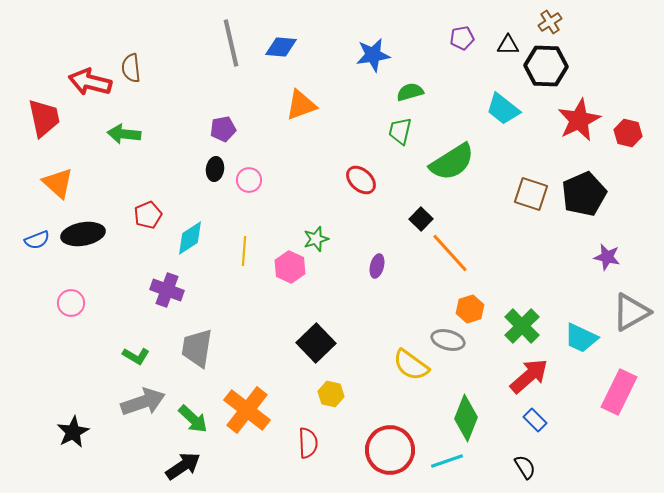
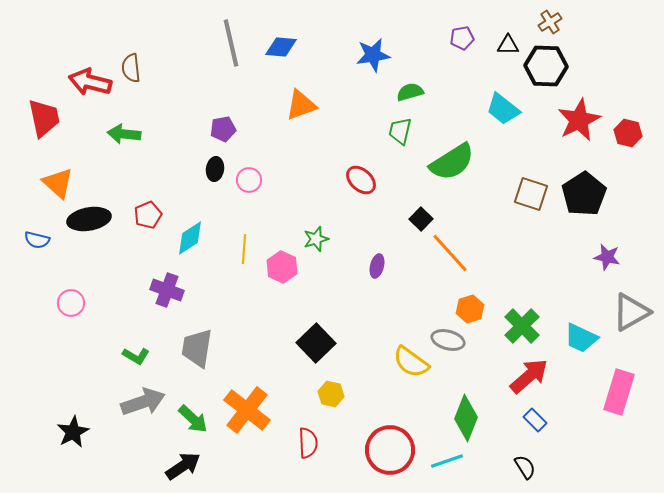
black pentagon at (584, 194): rotated 9 degrees counterclockwise
black ellipse at (83, 234): moved 6 px right, 15 px up
blue semicircle at (37, 240): rotated 35 degrees clockwise
yellow line at (244, 251): moved 2 px up
pink hexagon at (290, 267): moved 8 px left
yellow semicircle at (411, 365): moved 3 px up
pink rectangle at (619, 392): rotated 9 degrees counterclockwise
